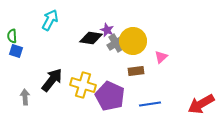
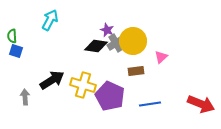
black diamond: moved 5 px right, 8 px down
black arrow: rotated 20 degrees clockwise
red arrow: rotated 128 degrees counterclockwise
